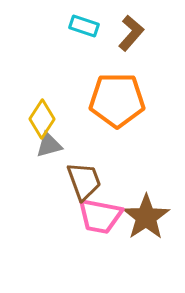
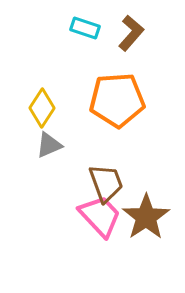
cyan rectangle: moved 1 px right, 2 px down
orange pentagon: rotated 4 degrees counterclockwise
yellow diamond: moved 11 px up
gray triangle: rotated 8 degrees counterclockwise
brown trapezoid: moved 22 px right, 2 px down
pink trapezoid: rotated 144 degrees counterclockwise
